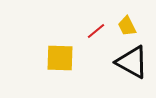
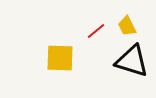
black triangle: moved 1 px up; rotated 12 degrees counterclockwise
